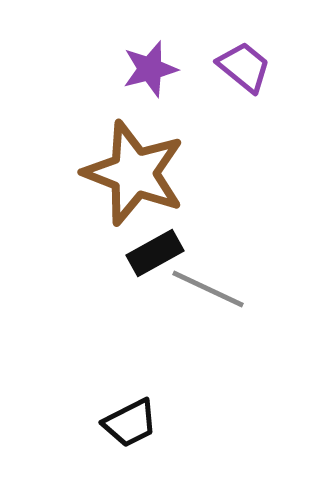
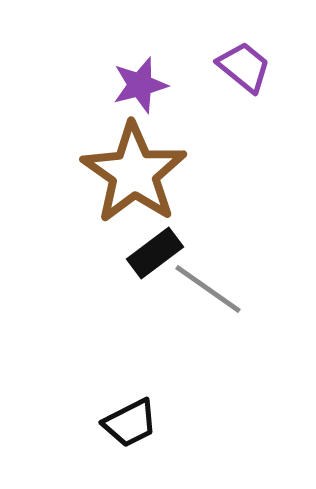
purple star: moved 10 px left, 16 px down
brown star: rotated 14 degrees clockwise
black rectangle: rotated 8 degrees counterclockwise
gray line: rotated 10 degrees clockwise
